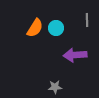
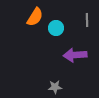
orange semicircle: moved 11 px up
